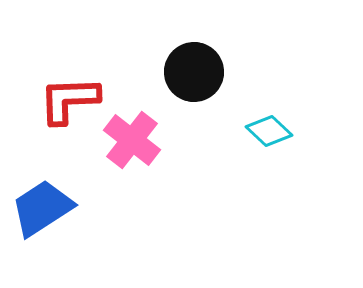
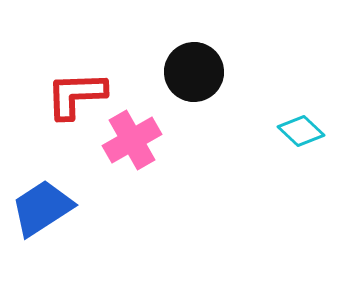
red L-shape: moved 7 px right, 5 px up
cyan diamond: moved 32 px right
pink cross: rotated 22 degrees clockwise
